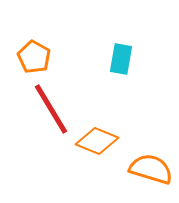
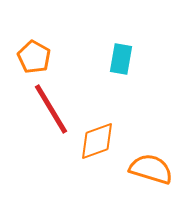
orange diamond: rotated 42 degrees counterclockwise
